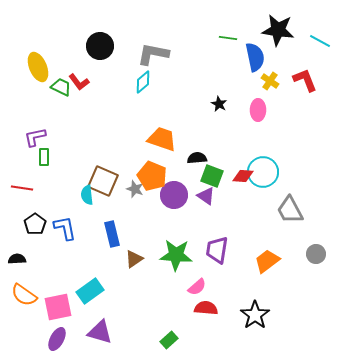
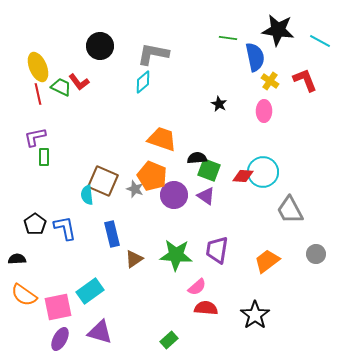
pink ellipse at (258, 110): moved 6 px right, 1 px down
green square at (212, 176): moved 3 px left, 6 px up
red line at (22, 188): moved 16 px right, 94 px up; rotated 70 degrees clockwise
purple ellipse at (57, 339): moved 3 px right
